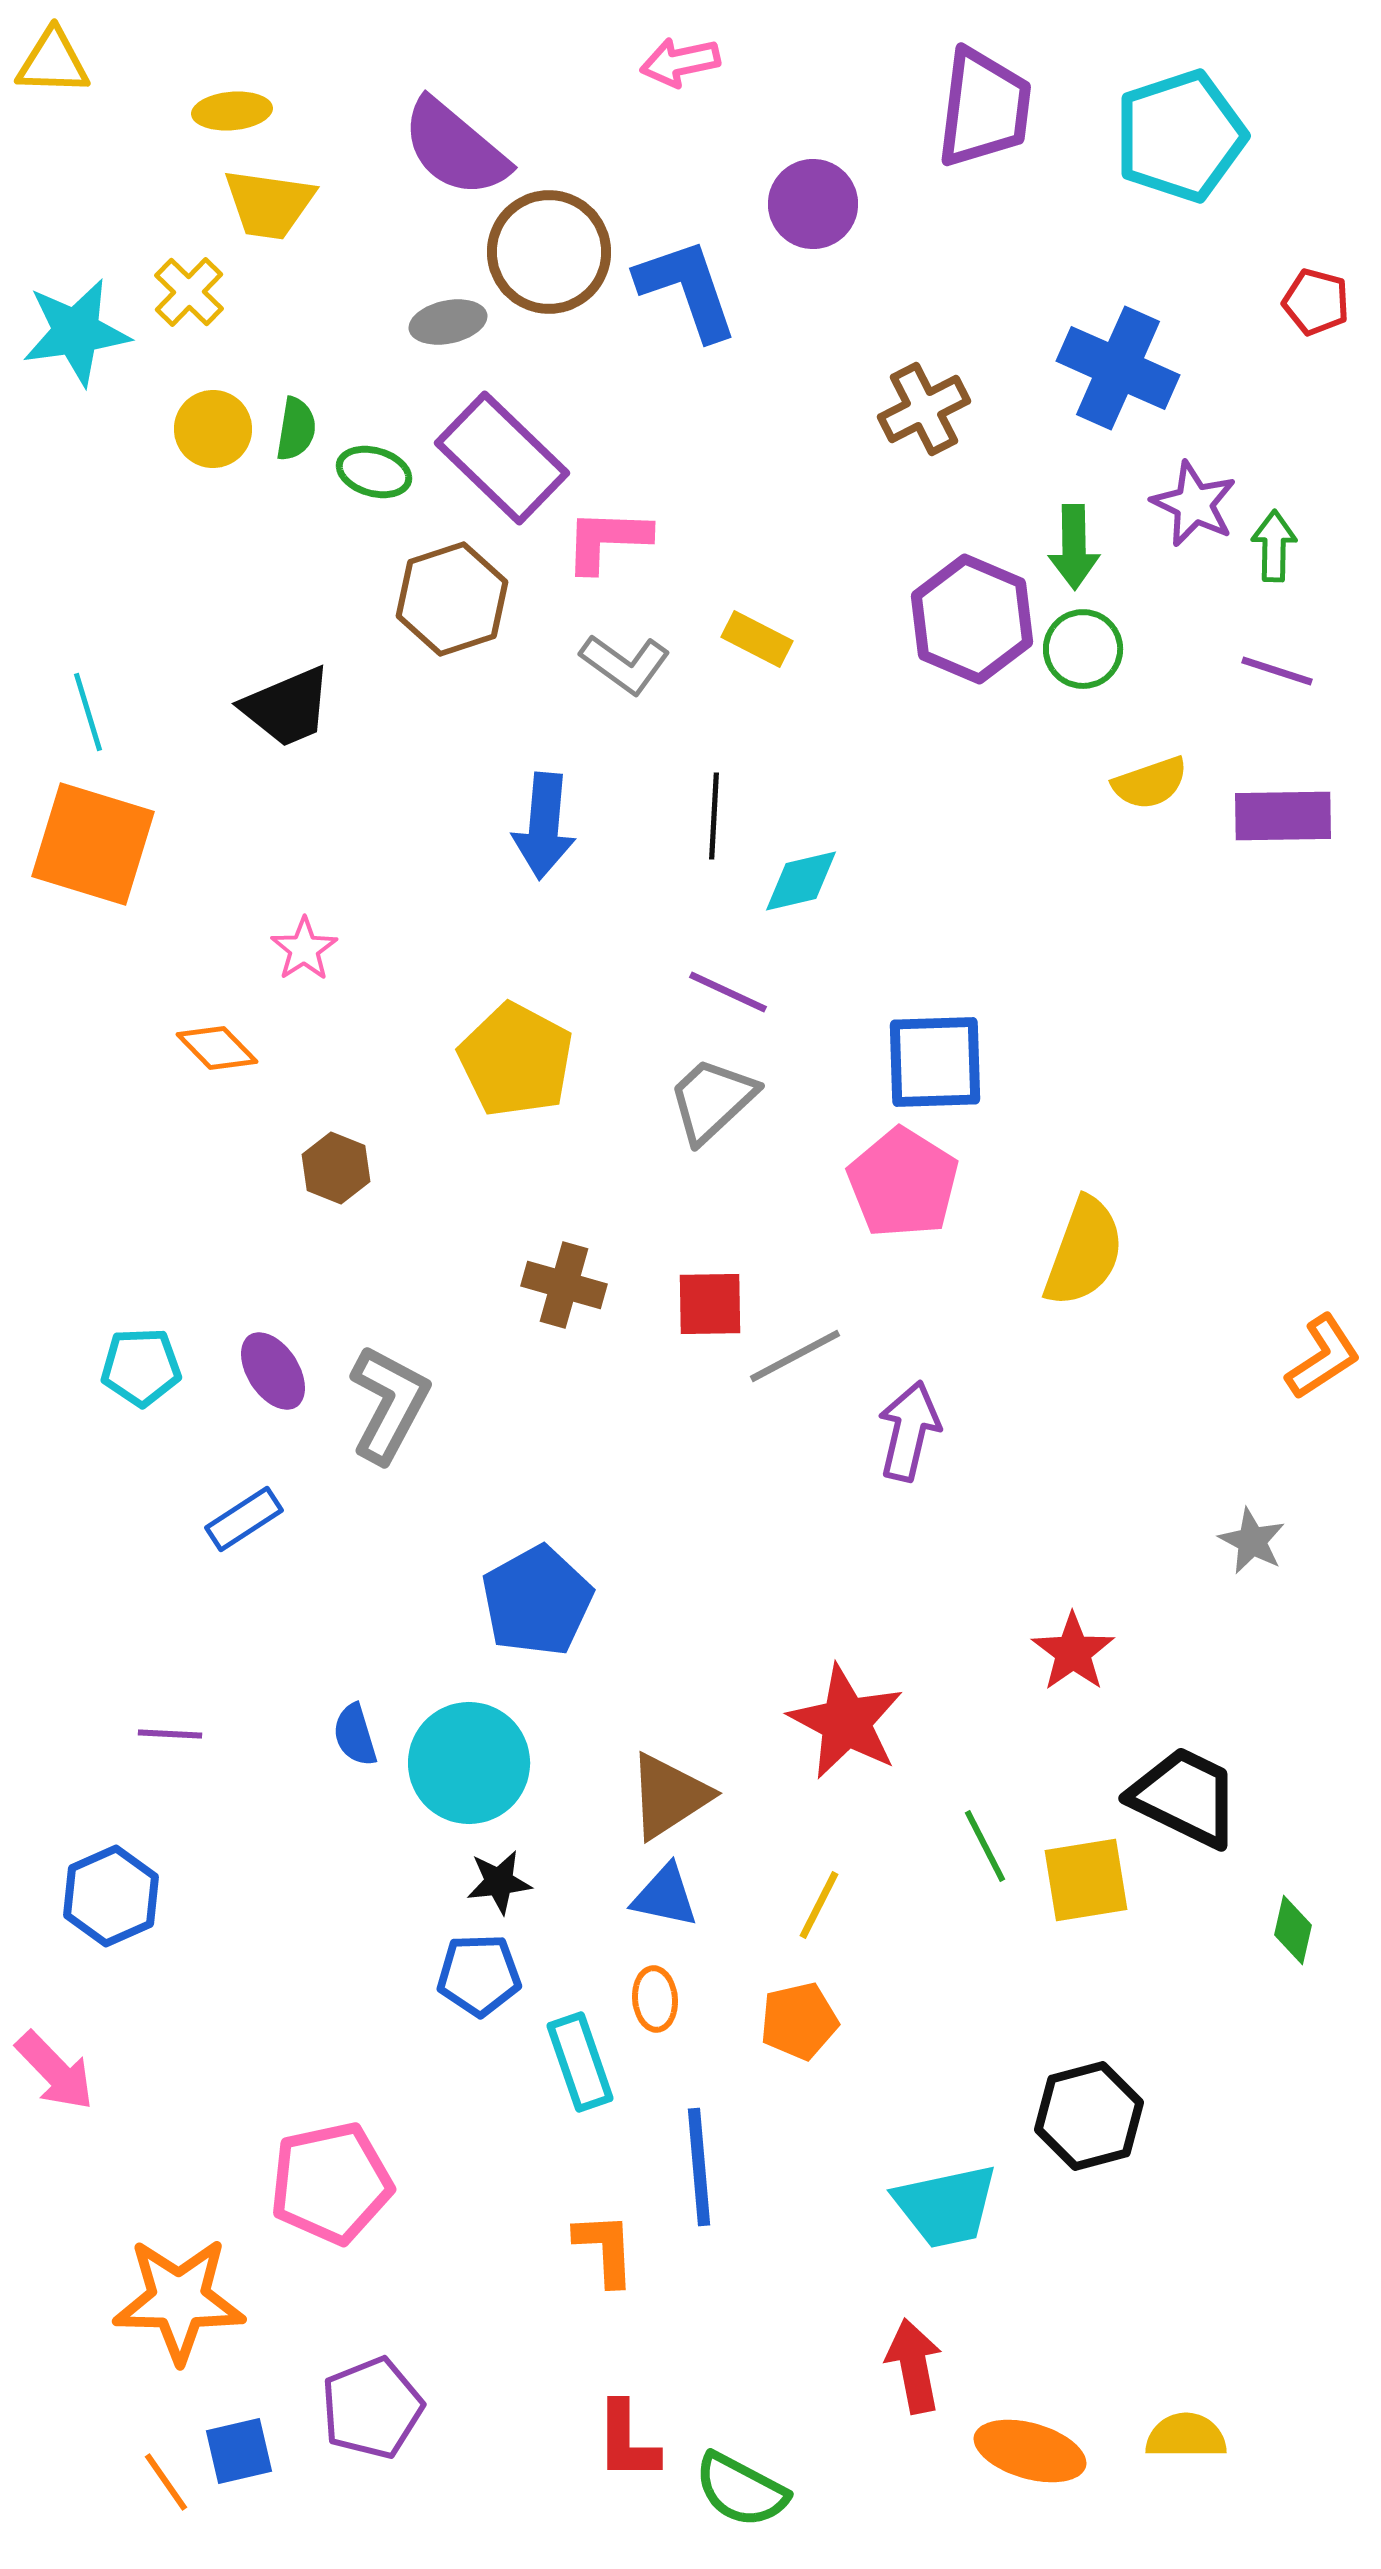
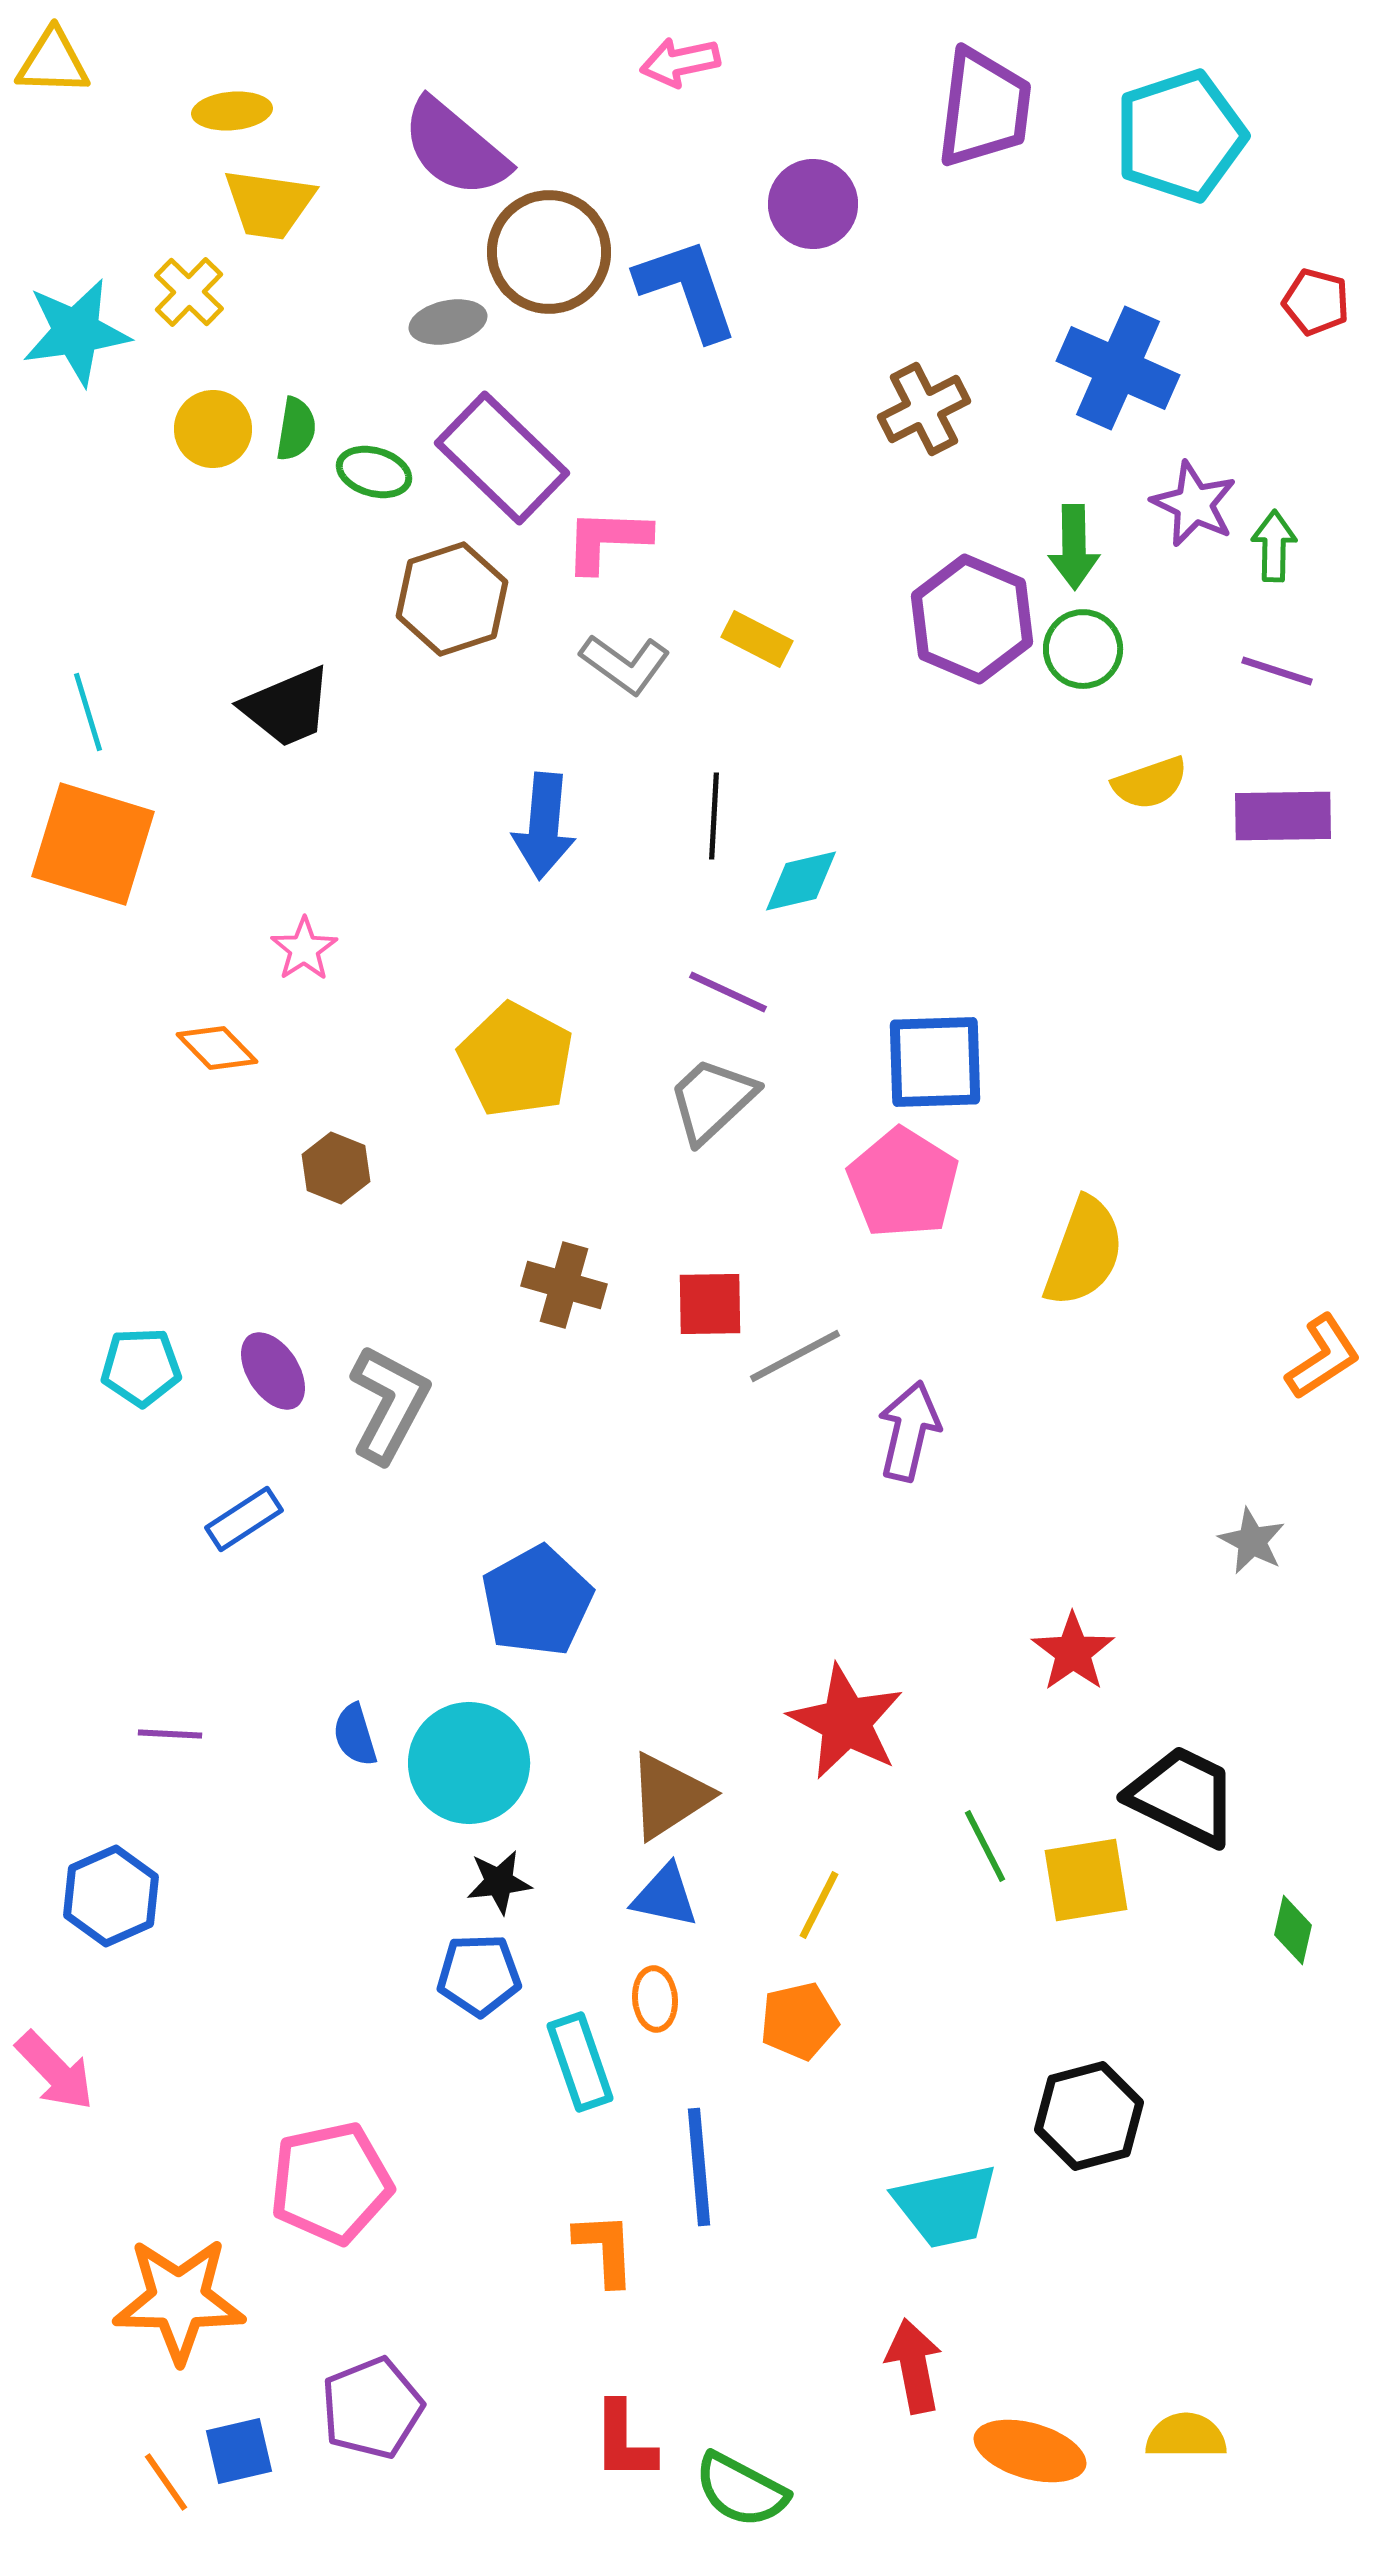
black trapezoid at (1185, 1797): moved 2 px left, 1 px up
red L-shape at (627, 2441): moved 3 px left
